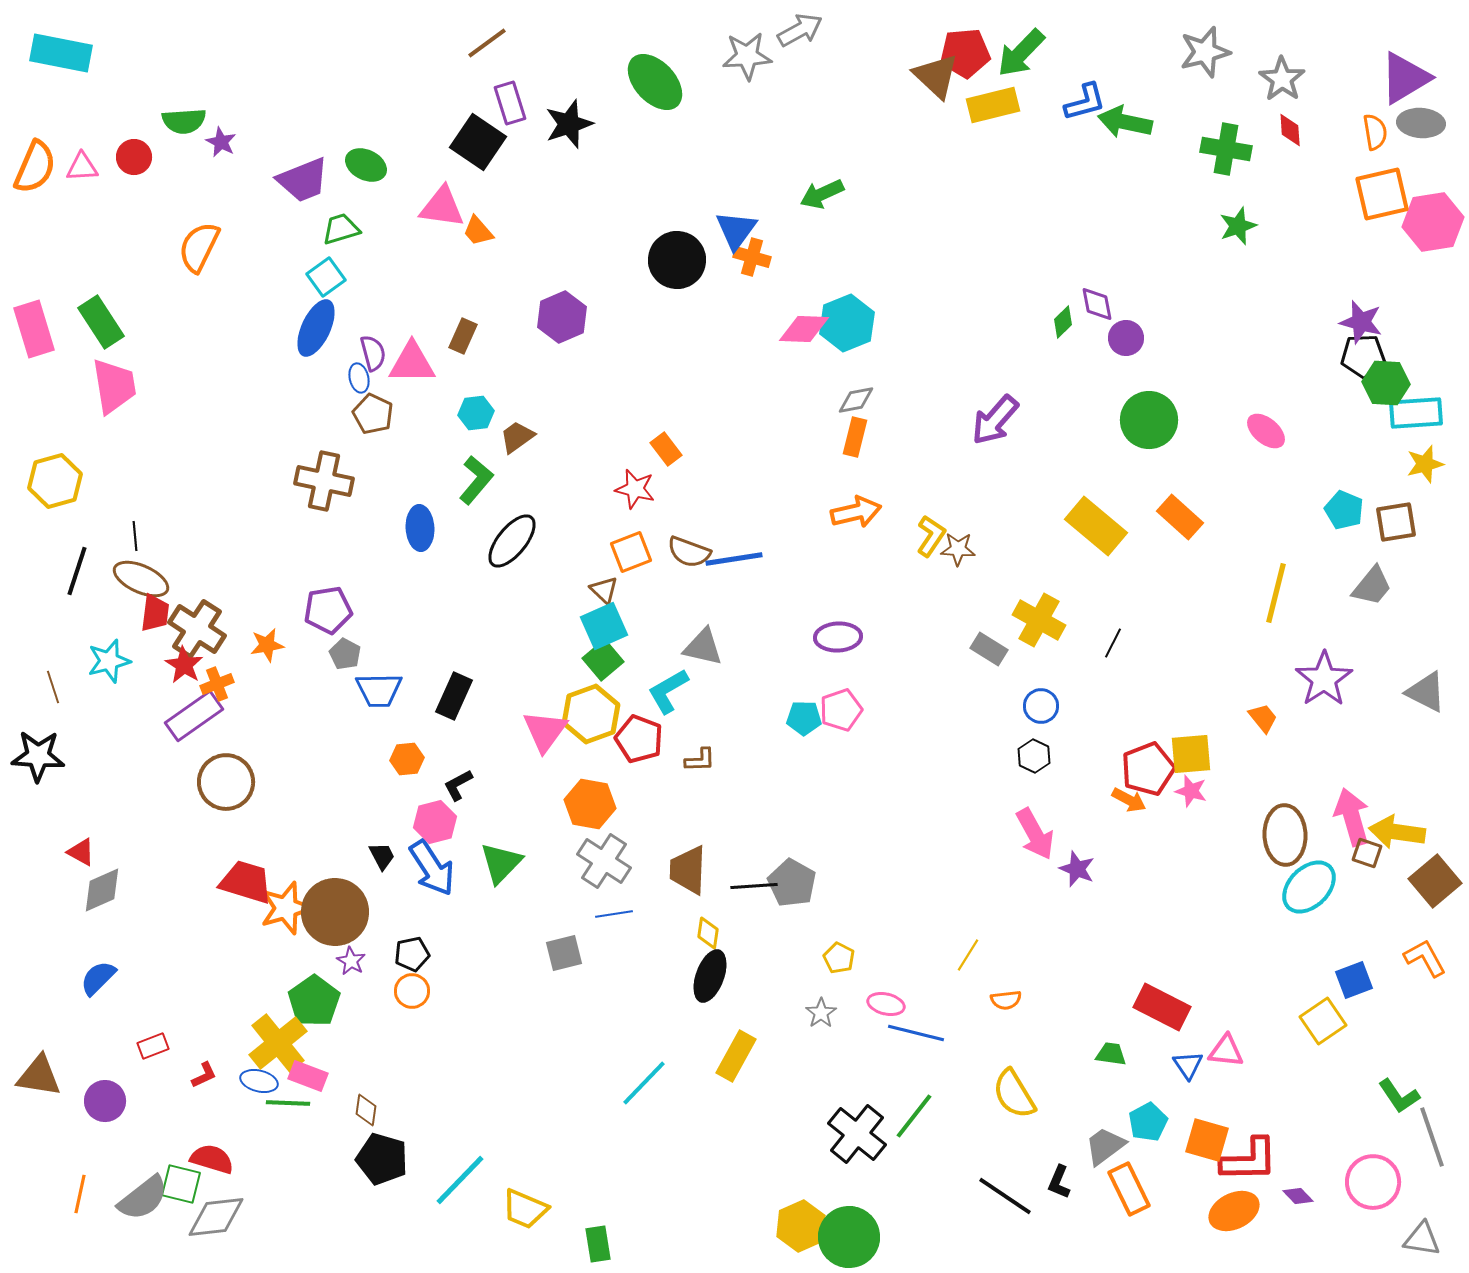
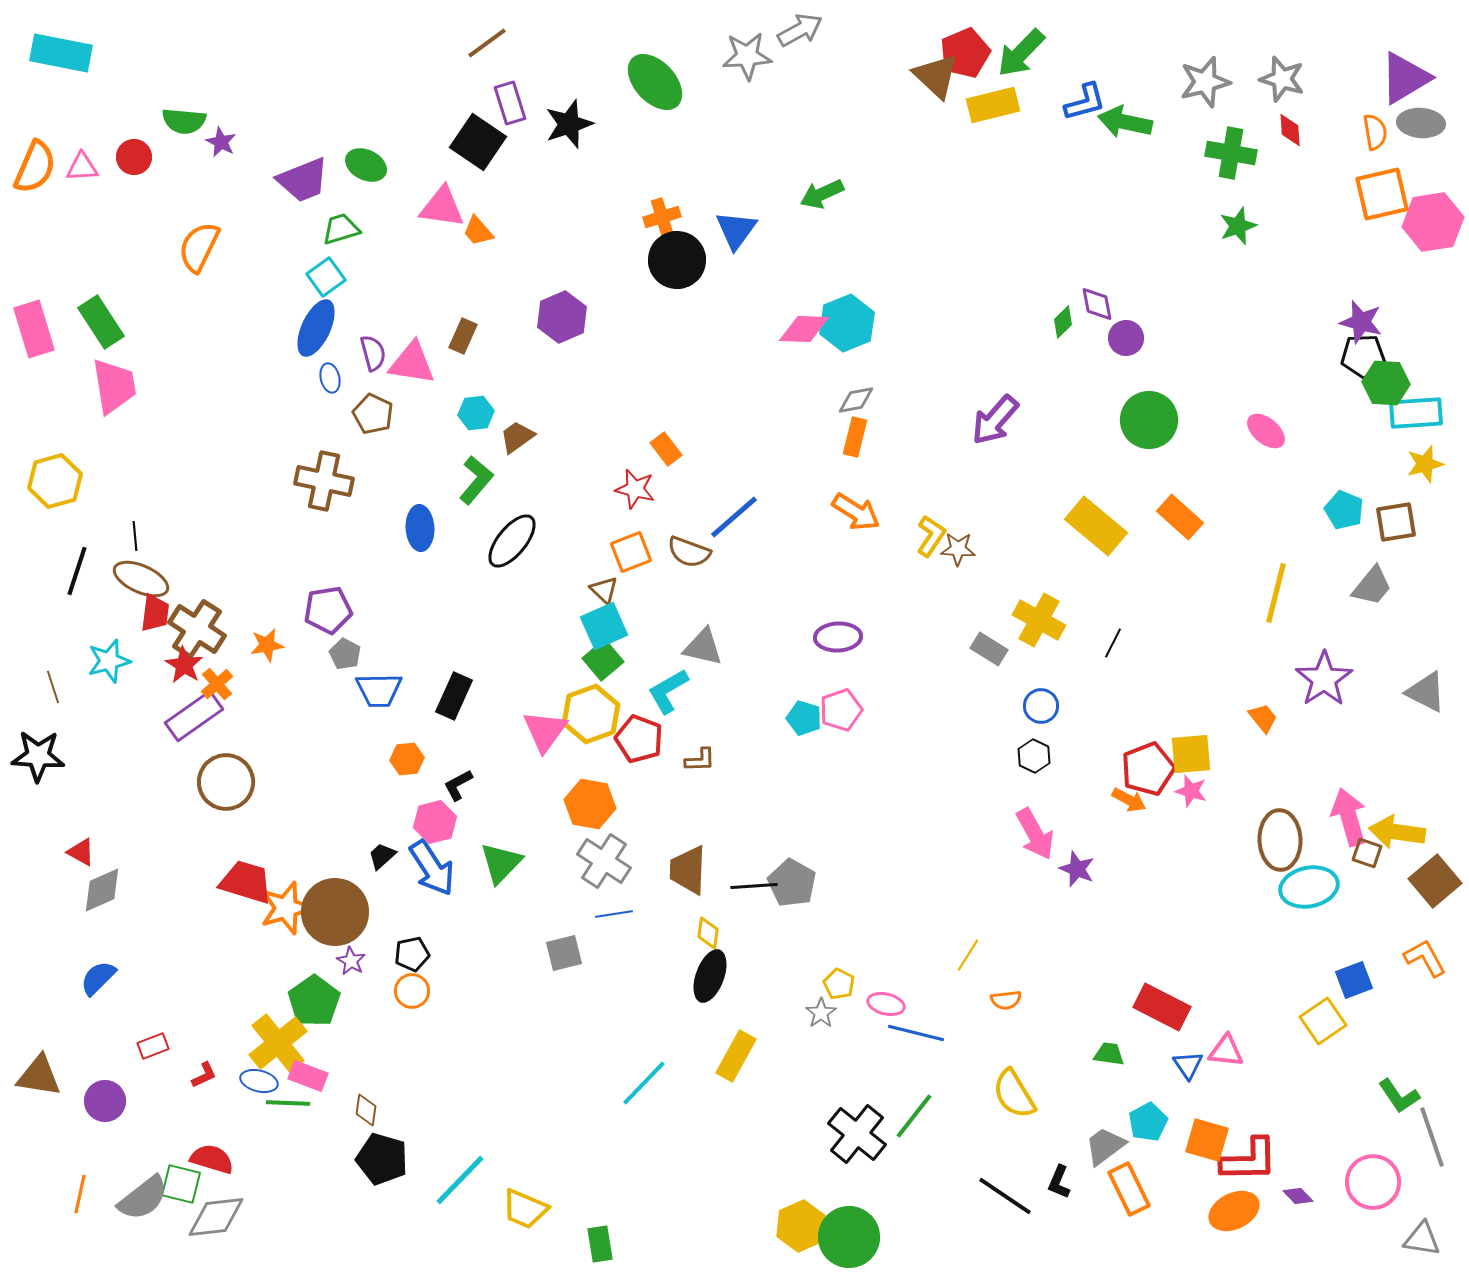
gray star at (1205, 52): moved 30 px down
red pentagon at (965, 53): rotated 18 degrees counterclockwise
gray star at (1282, 79): rotated 18 degrees counterclockwise
green semicircle at (184, 121): rotated 9 degrees clockwise
green cross at (1226, 149): moved 5 px right, 4 px down
orange cross at (752, 257): moved 90 px left, 40 px up; rotated 33 degrees counterclockwise
pink triangle at (412, 363): rotated 9 degrees clockwise
blue ellipse at (359, 378): moved 29 px left
orange arrow at (856, 512): rotated 45 degrees clockwise
blue line at (734, 559): moved 42 px up; rotated 32 degrees counterclockwise
orange cross at (217, 684): rotated 20 degrees counterclockwise
cyan pentagon at (804, 718): rotated 16 degrees clockwise
pink arrow at (1352, 817): moved 3 px left
brown ellipse at (1285, 835): moved 5 px left, 5 px down
black trapezoid at (382, 856): rotated 104 degrees counterclockwise
cyan ellipse at (1309, 887): rotated 34 degrees clockwise
yellow pentagon at (839, 958): moved 26 px down
green trapezoid at (1111, 1054): moved 2 px left
green rectangle at (598, 1244): moved 2 px right
